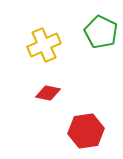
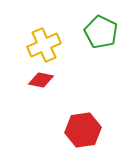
red diamond: moved 7 px left, 13 px up
red hexagon: moved 3 px left, 1 px up
